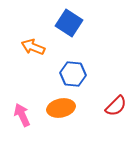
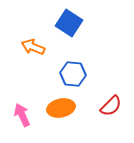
red semicircle: moved 5 px left
